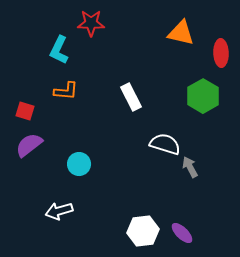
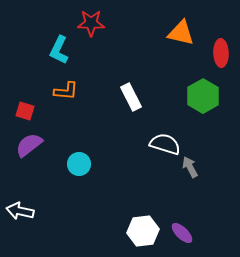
white arrow: moved 39 px left; rotated 28 degrees clockwise
